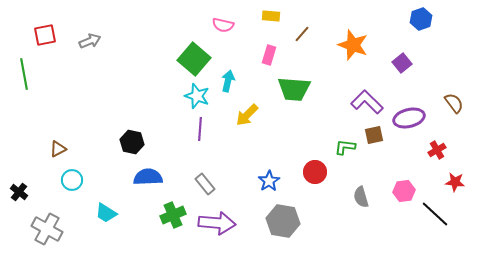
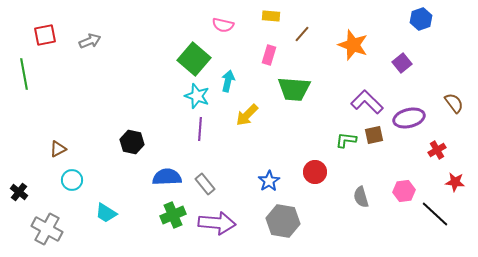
green L-shape: moved 1 px right, 7 px up
blue semicircle: moved 19 px right
